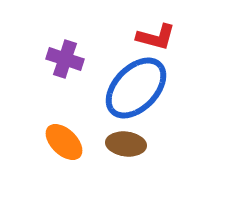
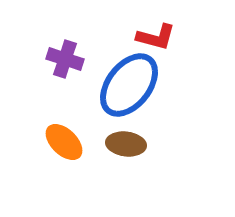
blue ellipse: moved 7 px left, 3 px up; rotated 6 degrees counterclockwise
